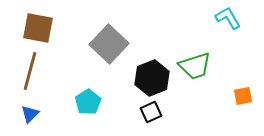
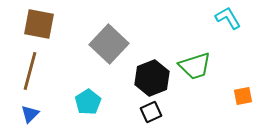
brown square: moved 1 px right, 4 px up
